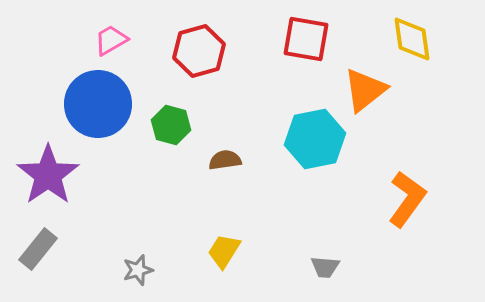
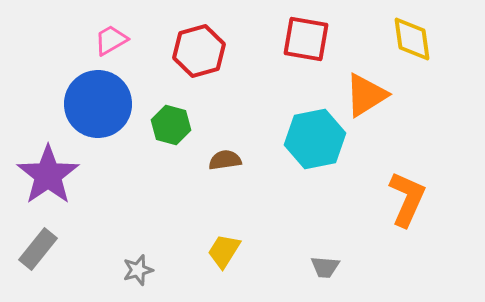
orange triangle: moved 1 px right, 5 px down; rotated 6 degrees clockwise
orange L-shape: rotated 12 degrees counterclockwise
